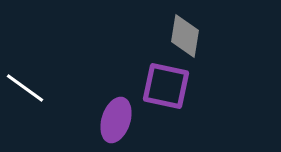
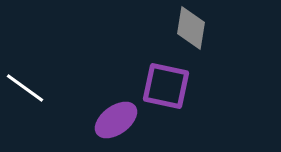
gray diamond: moved 6 px right, 8 px up
purple ellipse: rotated 36 degrees clockwise
